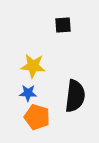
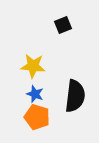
black square: rotated 18 degrees counterclockwise
blue star: moved 7 px right, 1 px down; rotated 18 degrees clockwise
